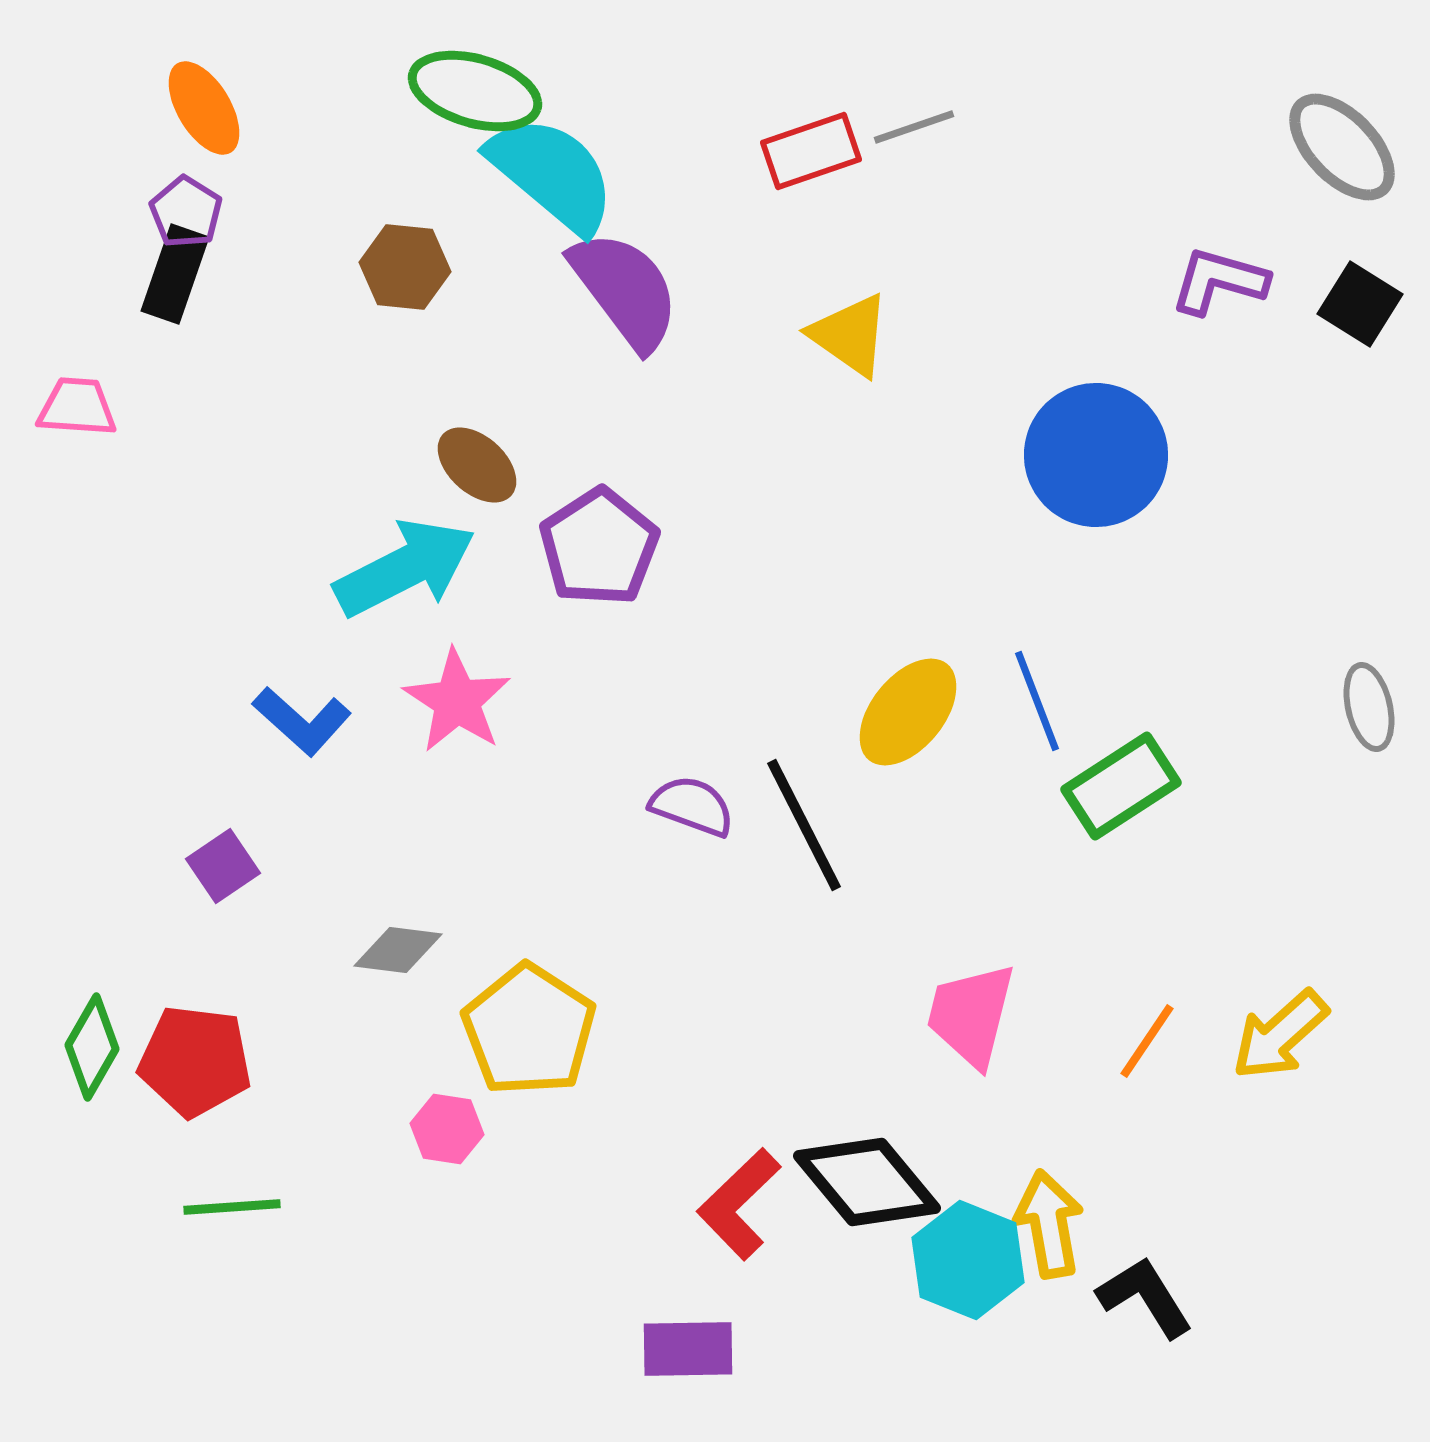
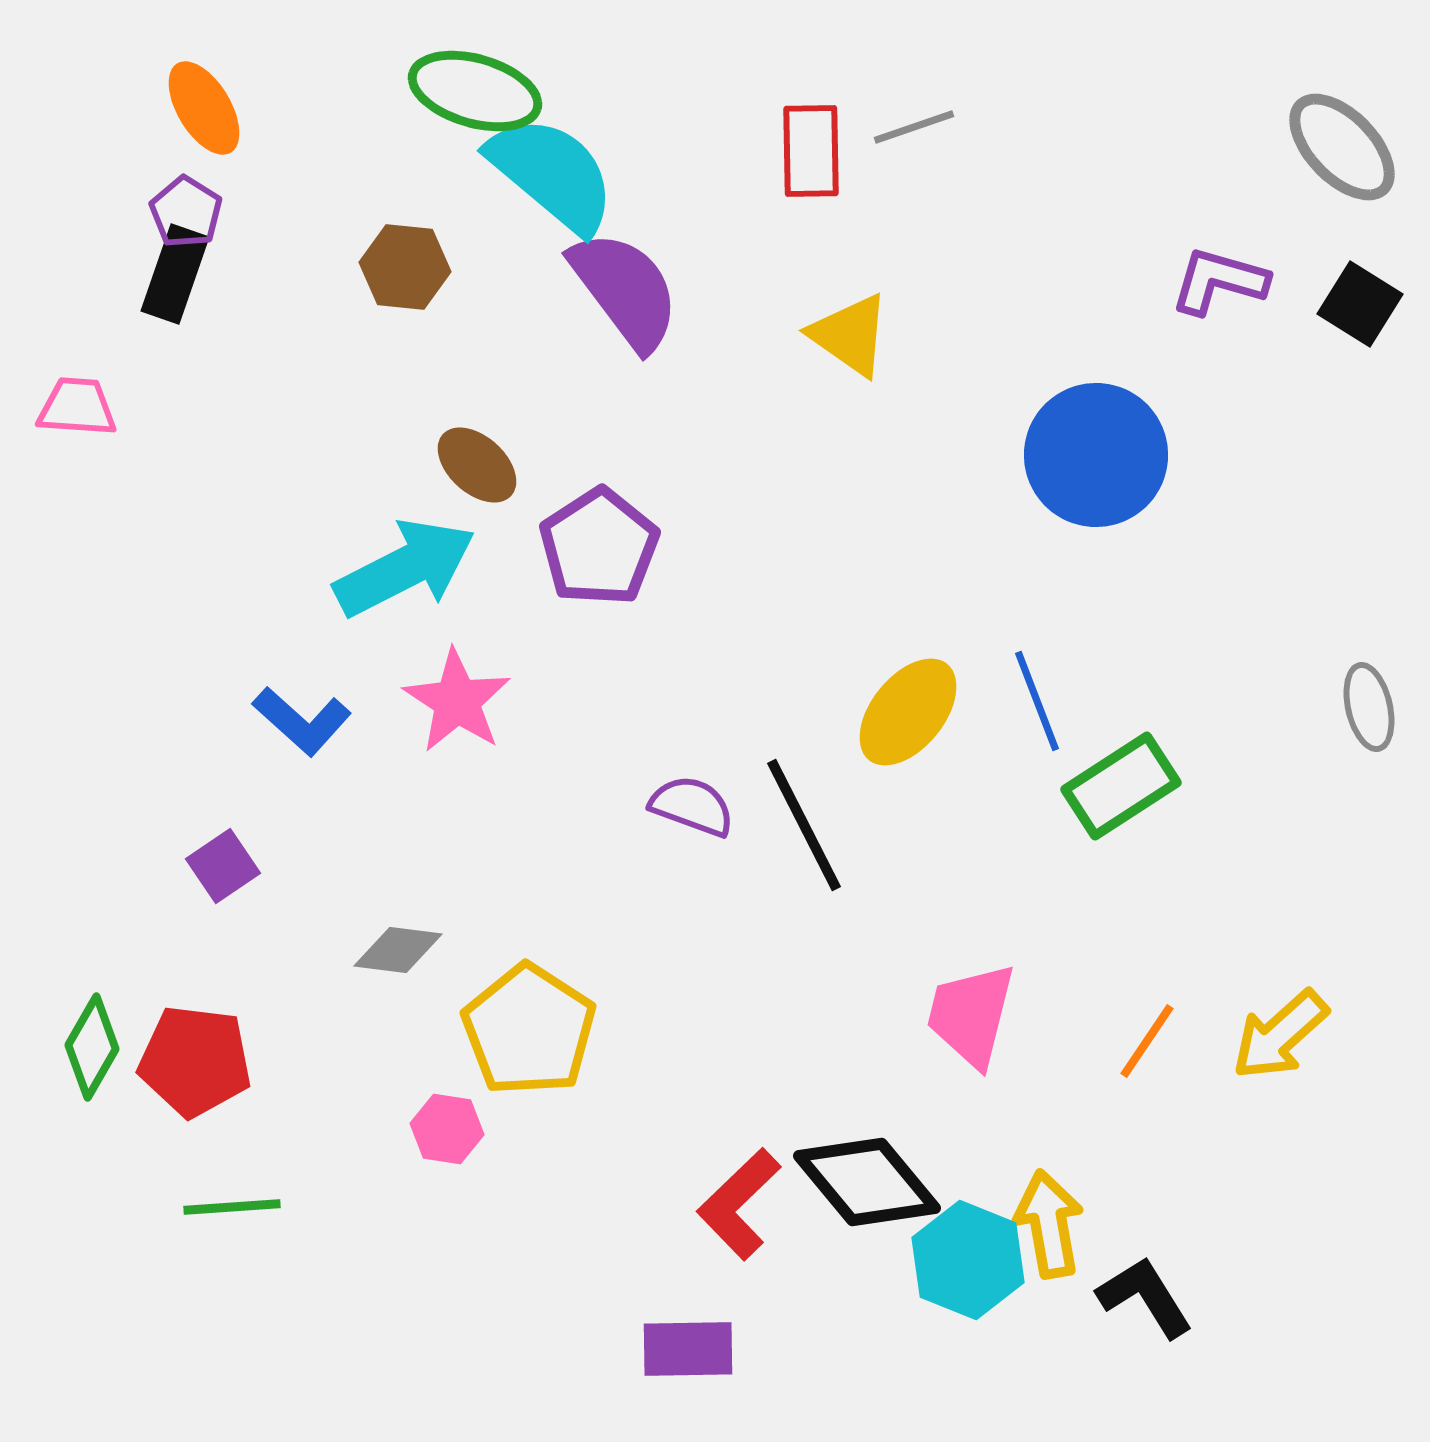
red rectangle at (811, 151): rotated 72 degrees counterclockwise
